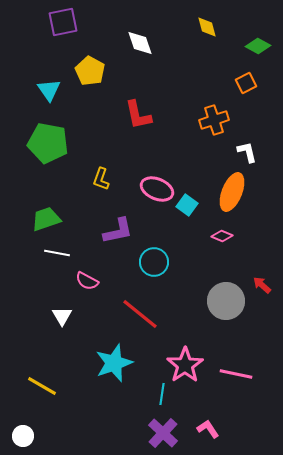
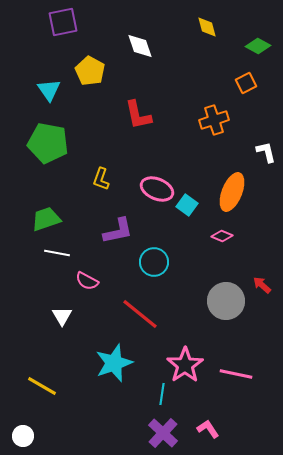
white diamond: moved 3 px down
white L-shape: moved 19 px right
